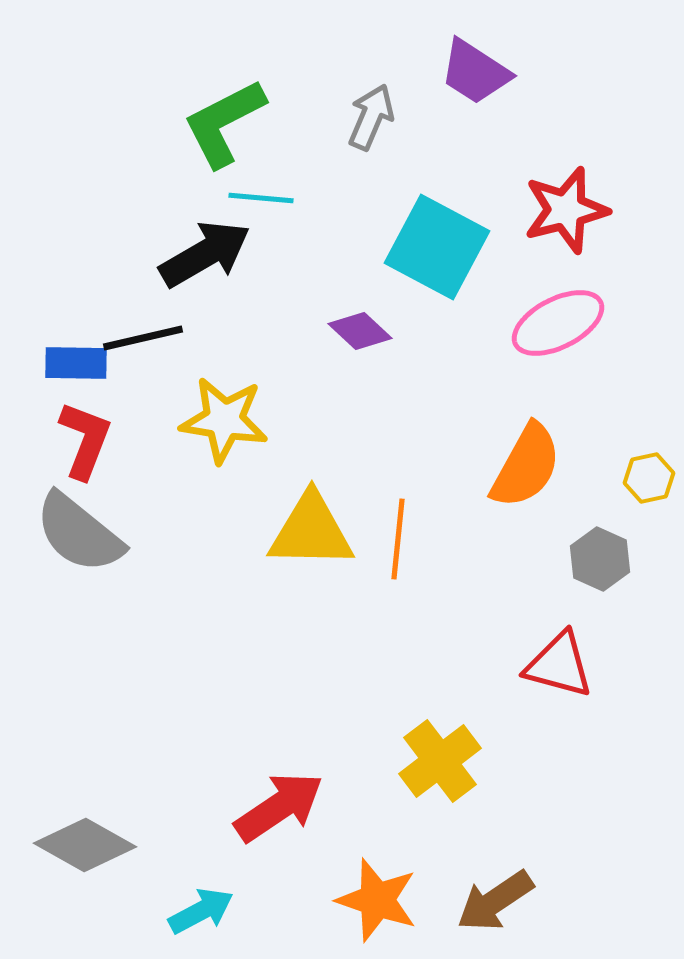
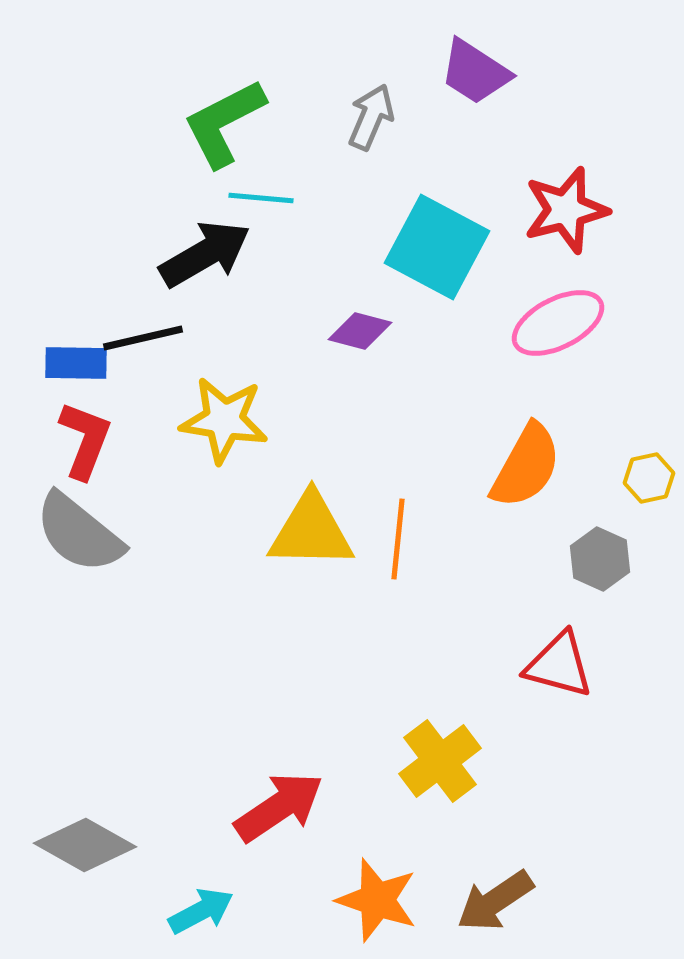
purple diamond: rotated 28 degrees counterclockwise
